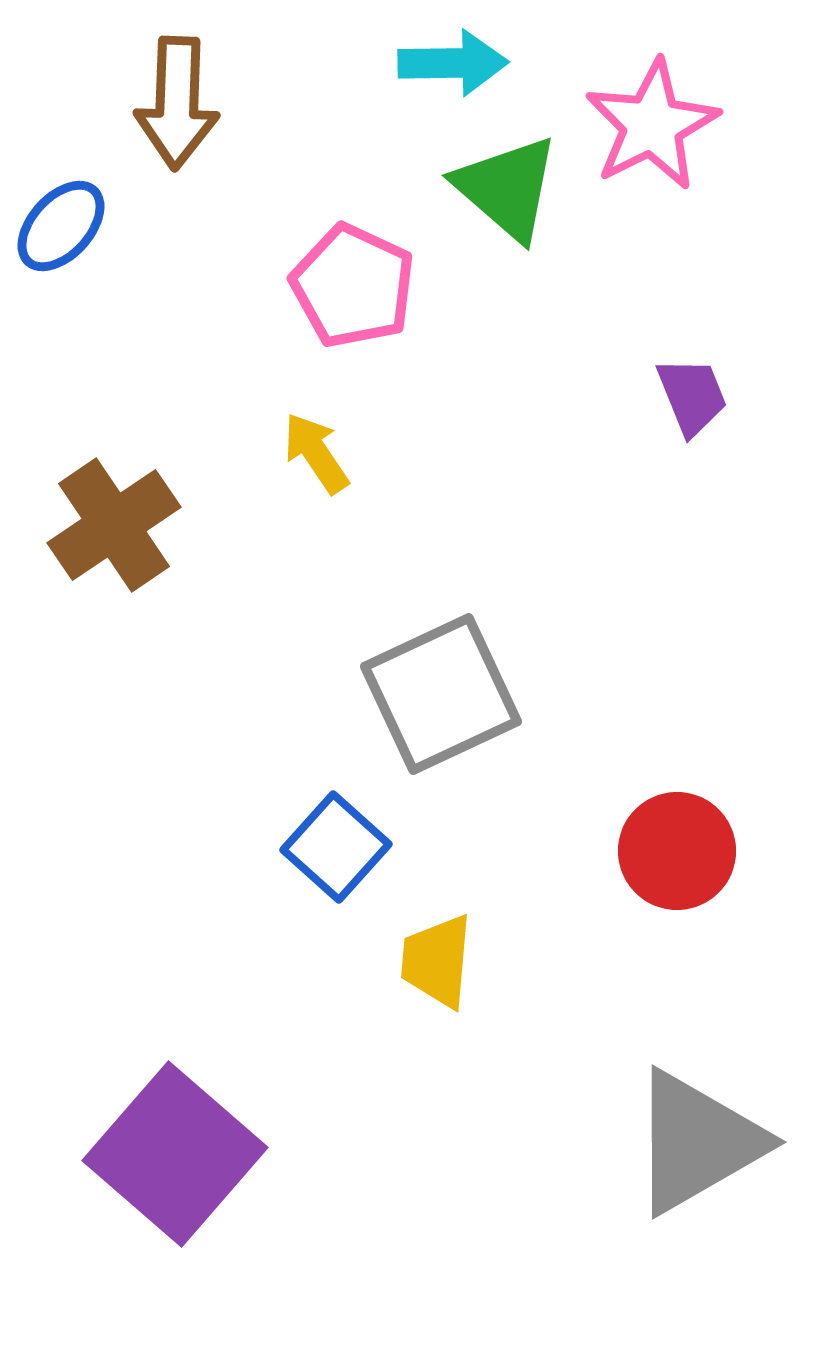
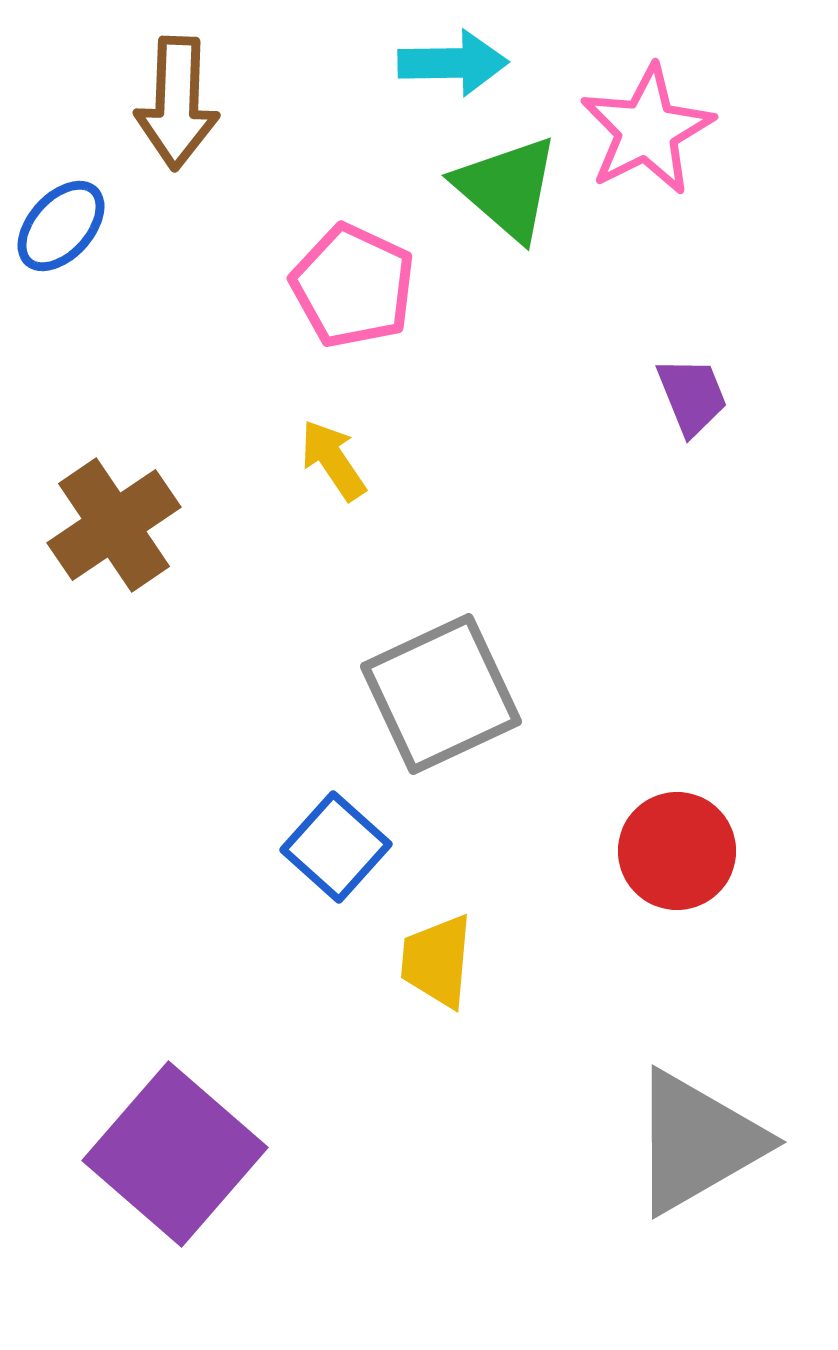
pink star: moved 5 px left, 5 px down
yellow arrow: moved 17 px right, 7 px down
